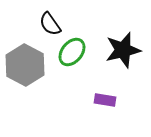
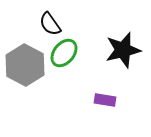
green ellipse: moved 8 px left, 1 px down
